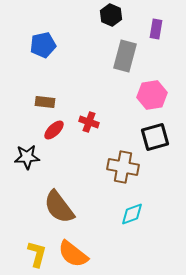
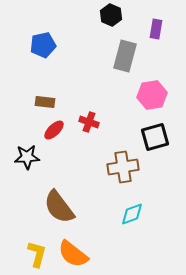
brown cross: rotated 20 degrees counterclockwise
